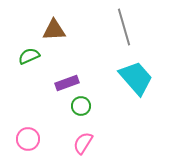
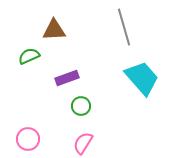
cyan trapezoid: moved 6 px right
purple rectangle: moved 5 px up
